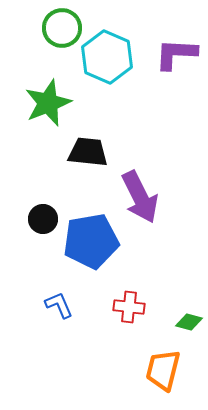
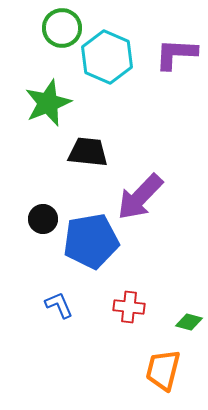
purple arrow: rotated 70 degrees clockwise
